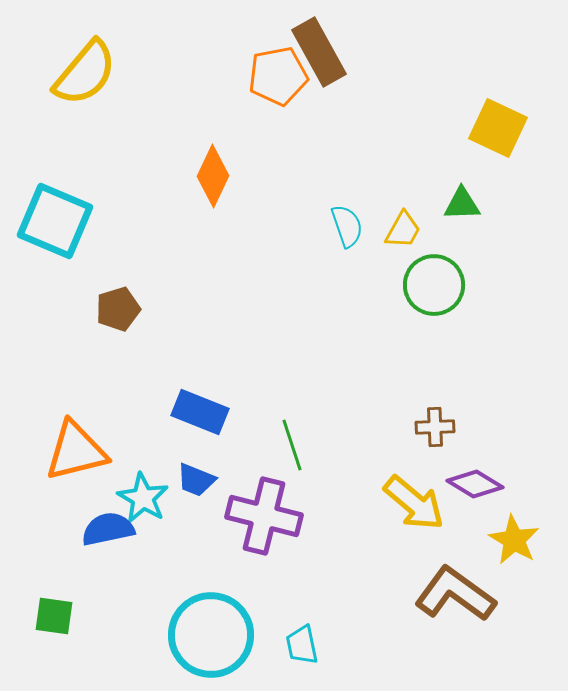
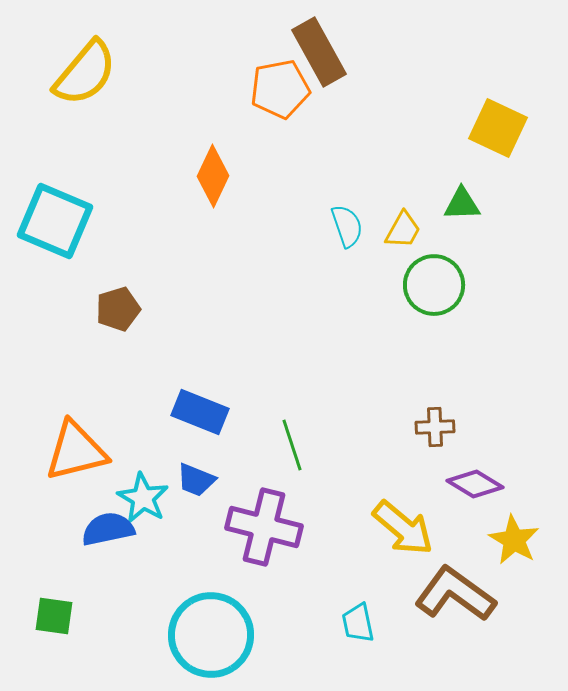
orange pentagon: moved 2 px right, 13 px down
yellow arrow: moved 11 px left, 25 px down
purple cross: moved 11 px down
cyan trapezoid: moved 56 px right, 22 px up
